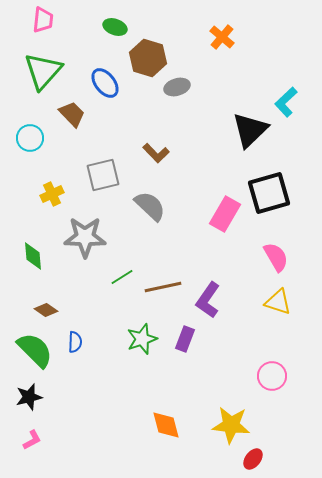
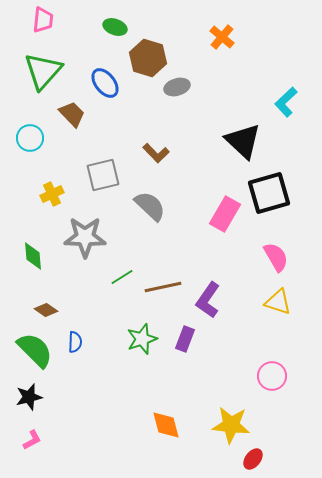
black triangle: moved 7 px left, 11 px down; rotated 33 degrees counterclockwise
